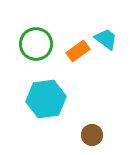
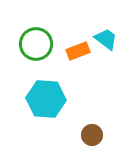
orange rectangle: rotated 15 degrees clockwise
cyan hexagon: rotated 12 degrees clockwise
